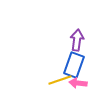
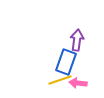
blue rectangle: moved 8 px left, 3 px up
